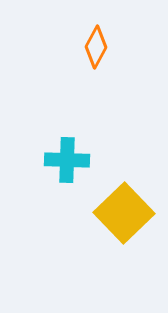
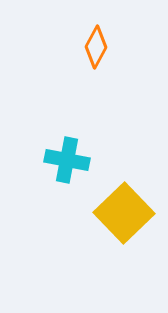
cyan cross: rotated 9 degrees clockwise
